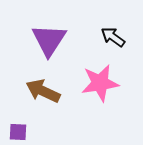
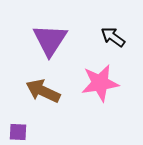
purple triangle: moved 1 px right
